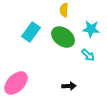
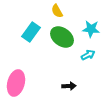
yellow semicircle: moved 7 px left, 1 px down; rotated 32 degrees counterclockwise
green ellipse: moved 1 px left
cyan arrow: rotated 72 degrees counterclockwise
pink ellipse: rotated 30 degrees counterclockwise
